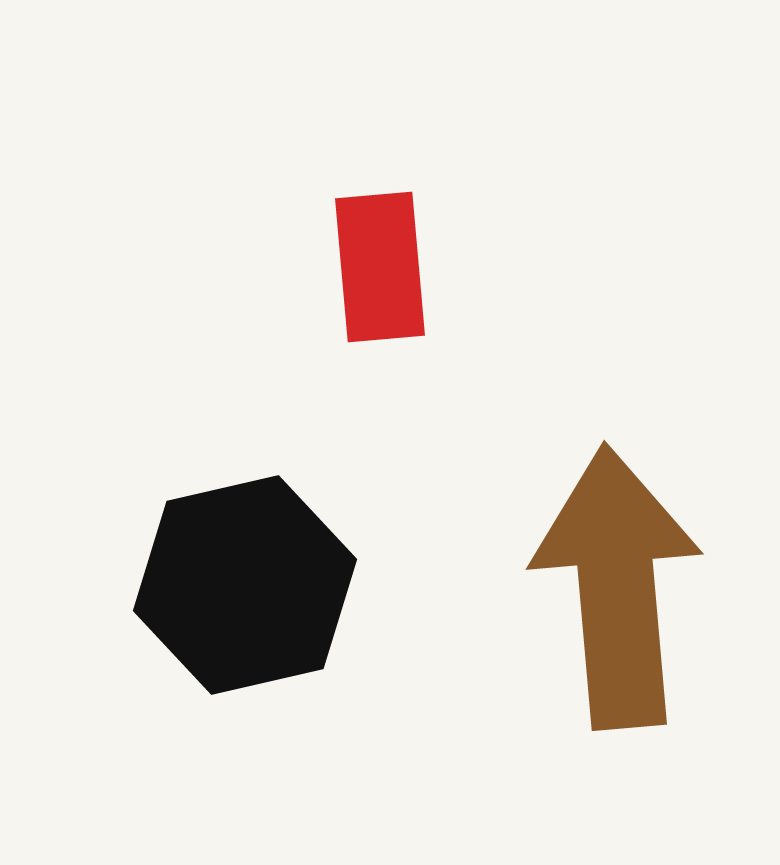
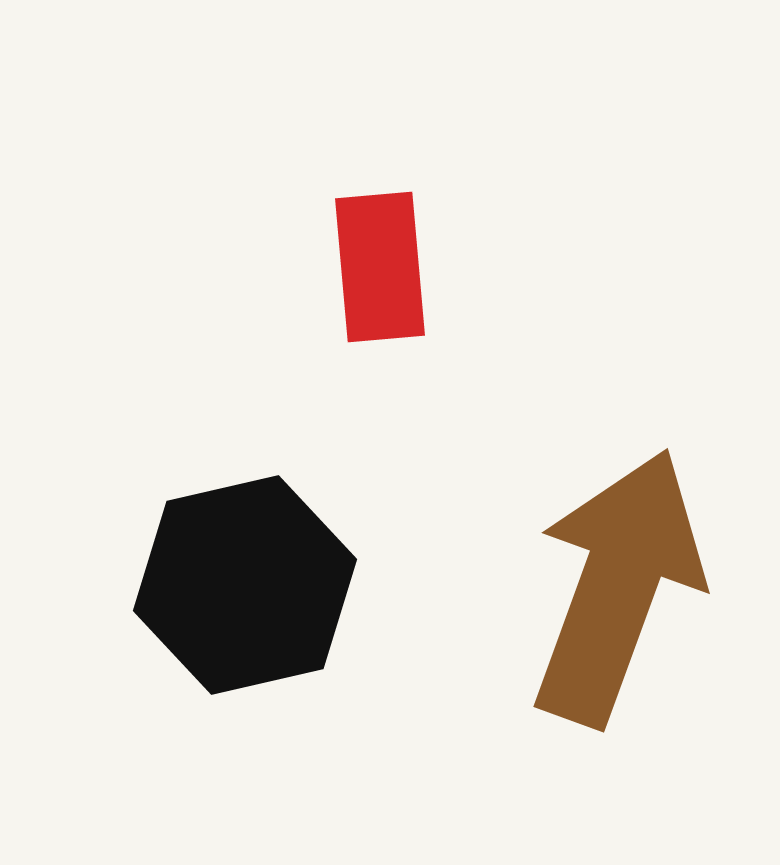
brown arrow: rotated 25 degrees clockwise
